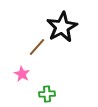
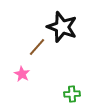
black star: rotated 24 degrees counterclockwise
green cross: moved 25 px right
